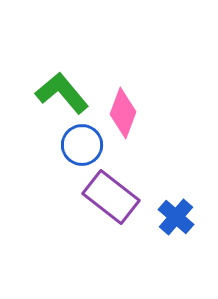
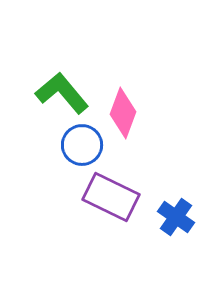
purple rectangle: rotated 12 degrees counterclockwise
blue cross: rotated 6 degrees counterclockwise
